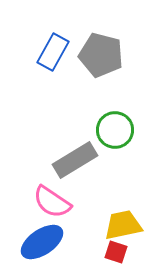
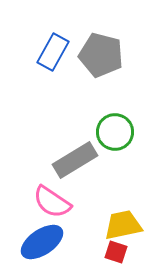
green circle: moved 2 px down
